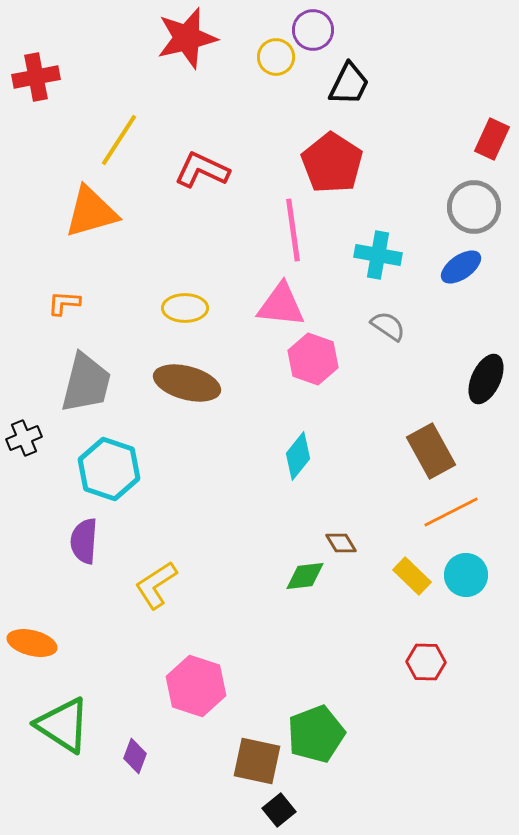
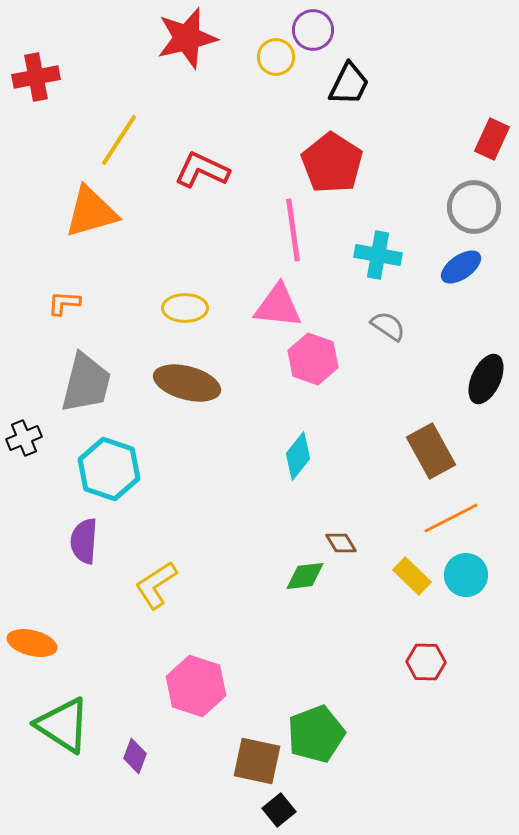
pink triangle at (281, 305): moved 3 px left, 1 px down
orange line at (451, 512): moved 6 px down
